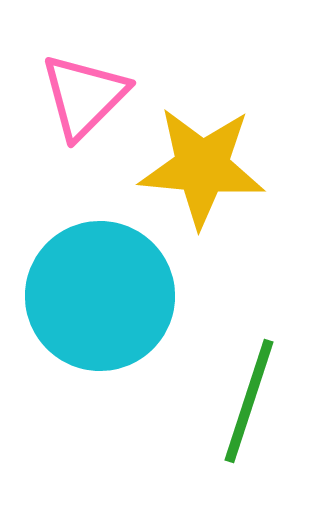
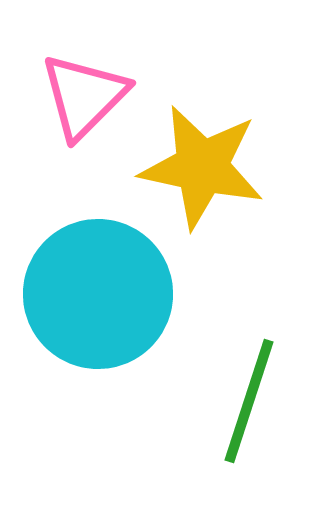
yellow star: rotated 7 degrees clockwise
cyan circle: moved 2 px left, 2 px up
